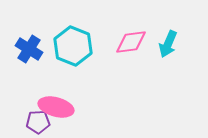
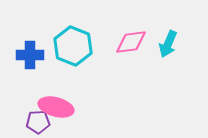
blue cross: moved 1 px right, 6 px down; rotated 32 degrees counterclockwise
